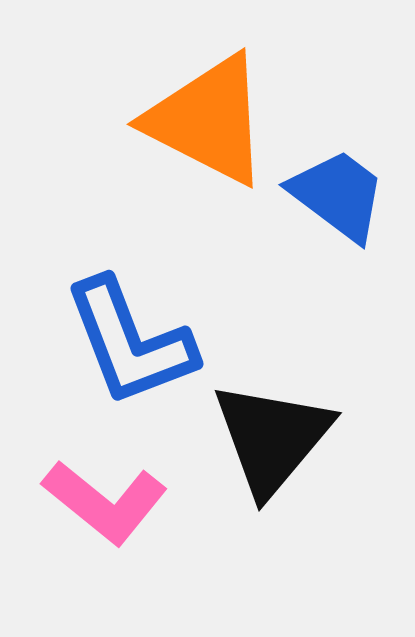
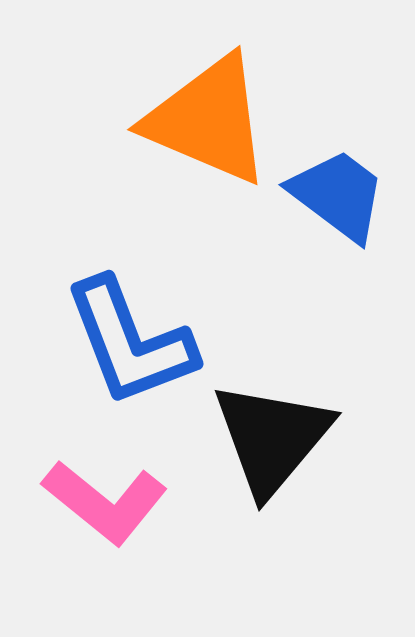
orange triangle: rotated 4 degrees counterclockwise
